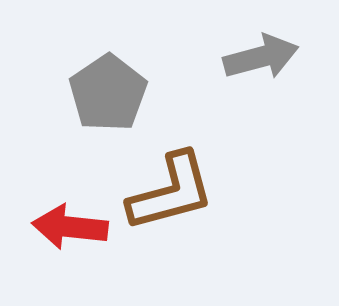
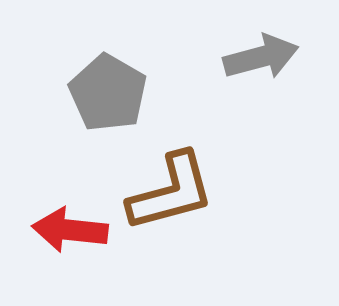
gray pentagon: rotated 8 degrees counterclockwise
red arrow: moved 3 px down
